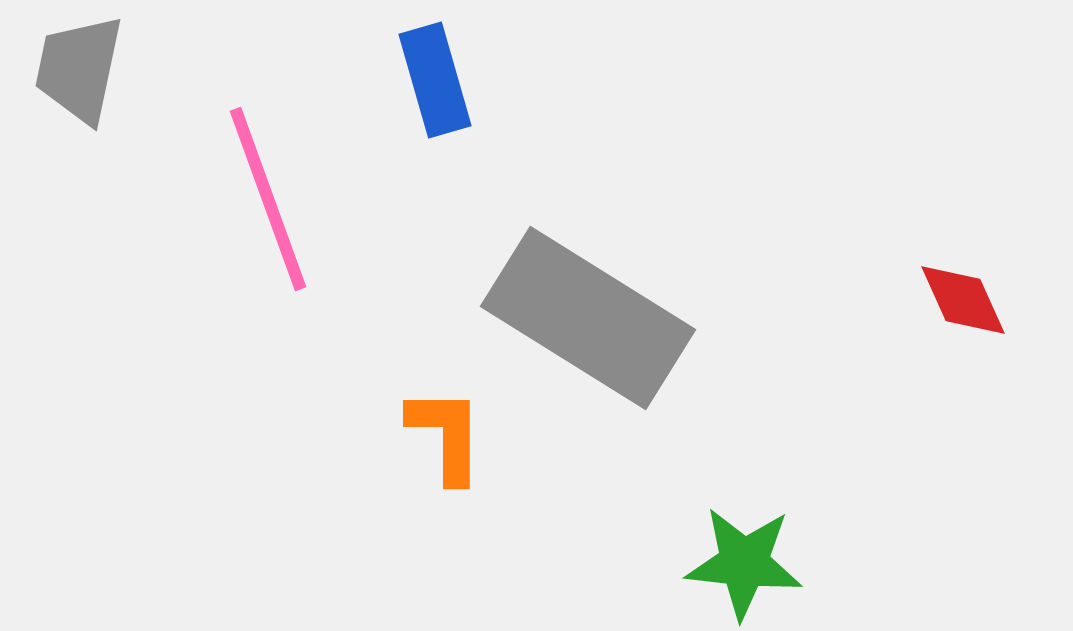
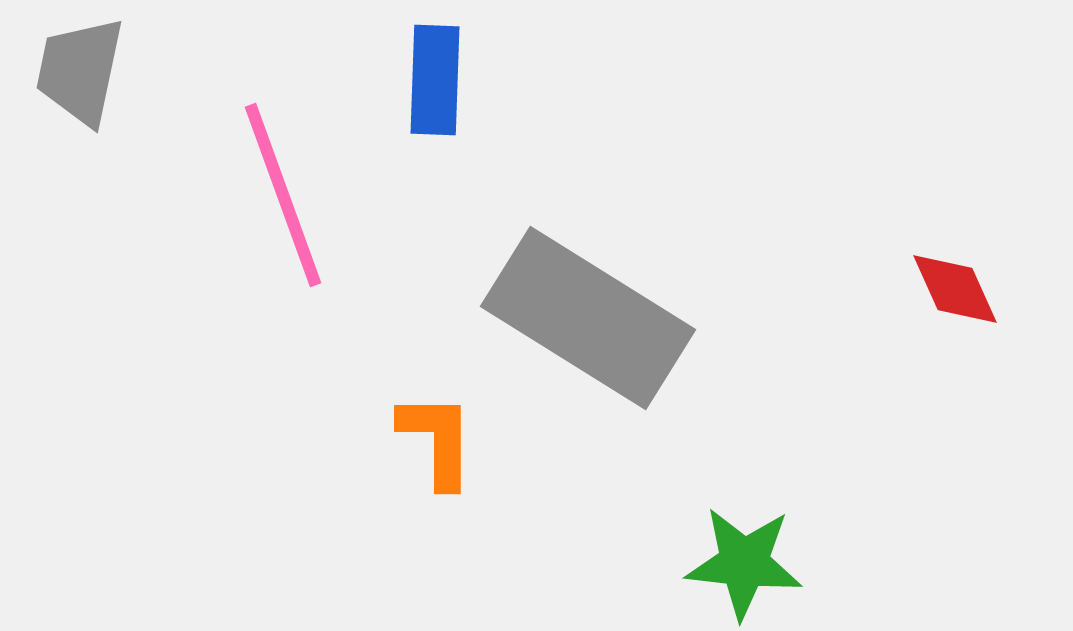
gray trapezoid: moved 1 px right, 2 px down
blue rectangle: rotated 18 degrees clockwise
pink line: moved 15 px right, 4 px up
red diamond: moved 8 px left, 11 px up
orange L-shape: moved 9 px left, 5 px down
